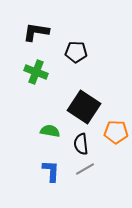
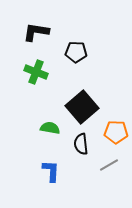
black square: moved 2 px left; rotated 16 degrees clockwise
green semicircle: moved 3 px up
gray line: moved 24 px right, 4 px up
